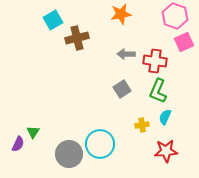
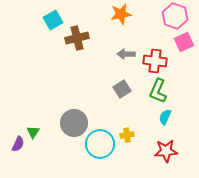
yellow cross: moved 15 px left, 10 px down
gray circle: moved 5 px right, 31 px up
